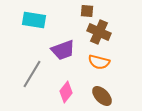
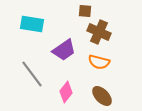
brown square: moved 2 px left
cyan rectangle: moved 2 px left, 4 px down
purple trapezoid: moved 1 px right; rotated 15 degrees counterclockwise
gray line: rotated 68 degrees counterclockwise
